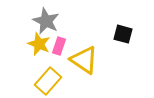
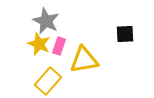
black square: moved 2 px right; rotated 18 degrees counterclockwise
yellow triangle: rotated 44 degrees counterclockwise
